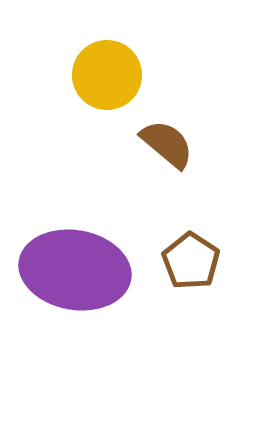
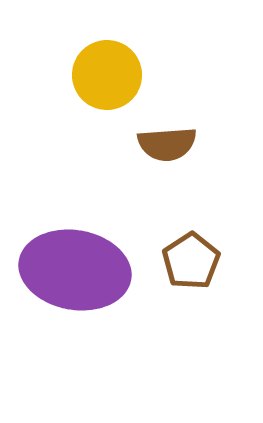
brown semicircle: rotated 136 degrees clockwise
brown pentagon: rotated 6 degrees clockwise
